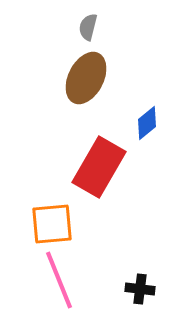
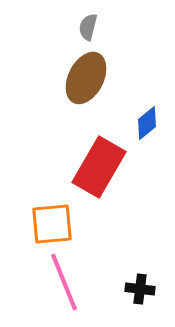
pink line: moved 5 px right, 2 px down
